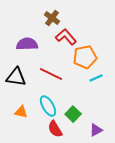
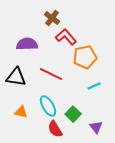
cyan line: moved 2 px left, 8 px down
purple triangle: moved 3 px up; rotated 40 degrees counterclockwise
